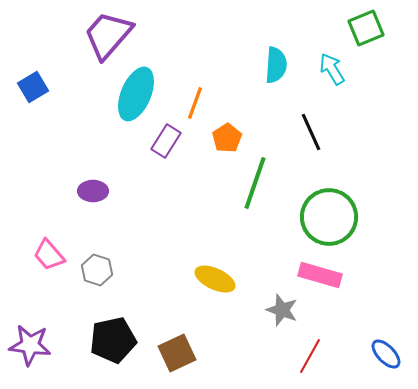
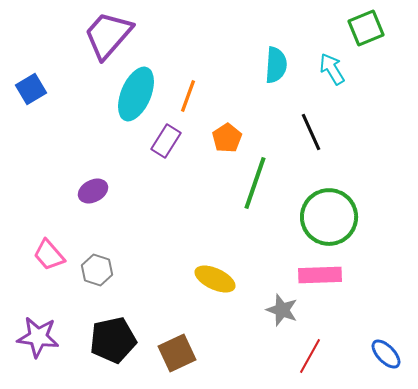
blue square: moved 2 px left, 2 px down
orange line: moved 7 px left, 7 px up
purple ellipse: rotated 28 degrees counterclockwise
pink rectangle: rotated 18 degrees counterclockwise
purple star: moved 8 px right, 8 px up
